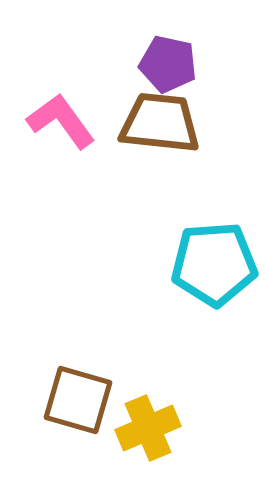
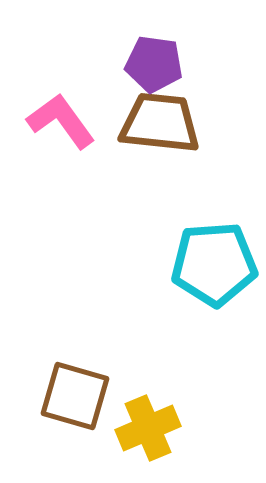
purple pentagon: moved 14 px left; rotated 4 degrees counterclockwise
brown square: moved 3 px left, 4 px up
